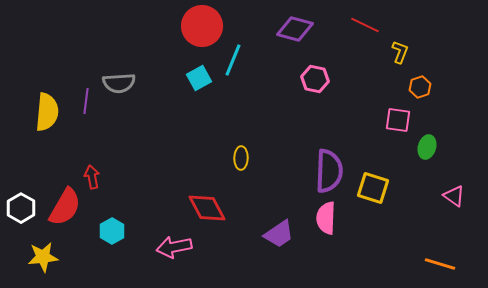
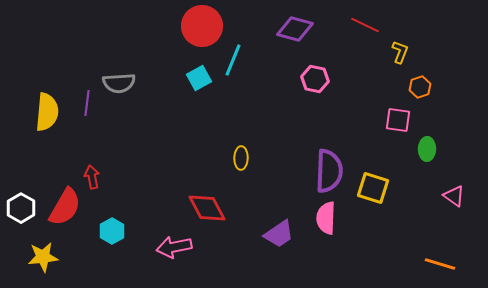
purple line: moved 1 px right, 2 px down
green ellipse: moved 2 px down; rotated 15 degrees counterclockwise
